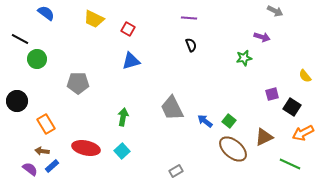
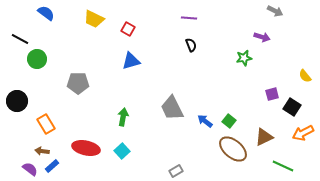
green line: moved 7 px left, 2 px down
